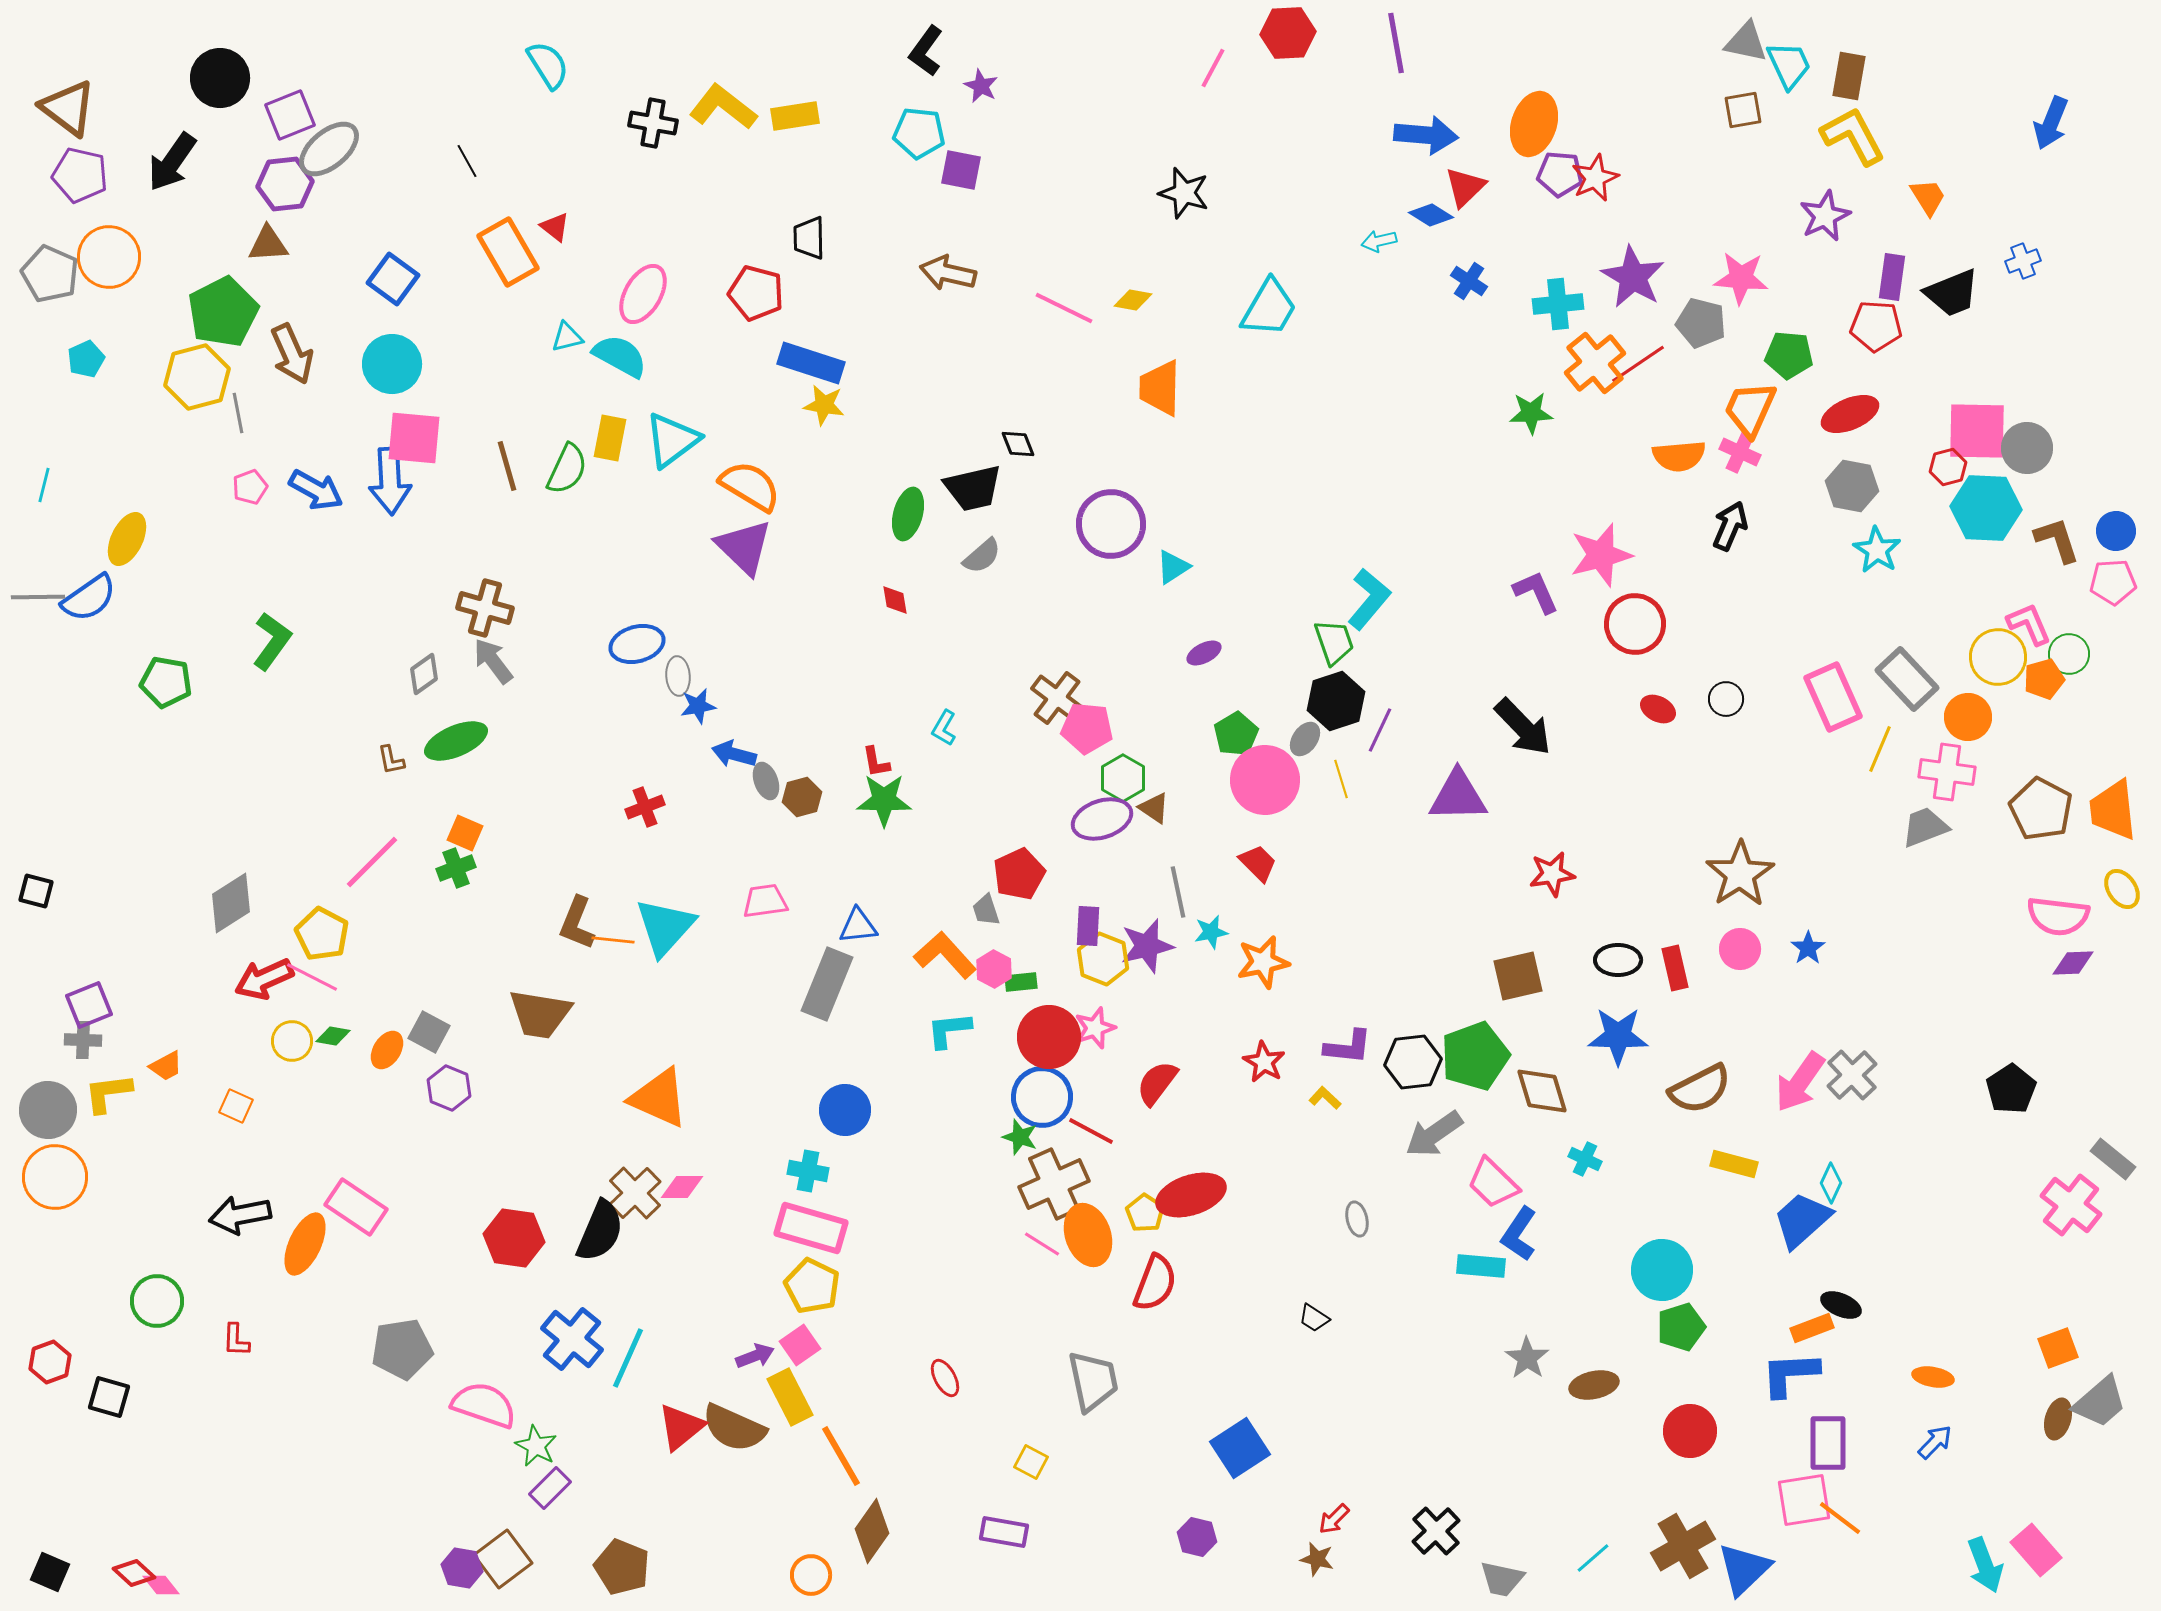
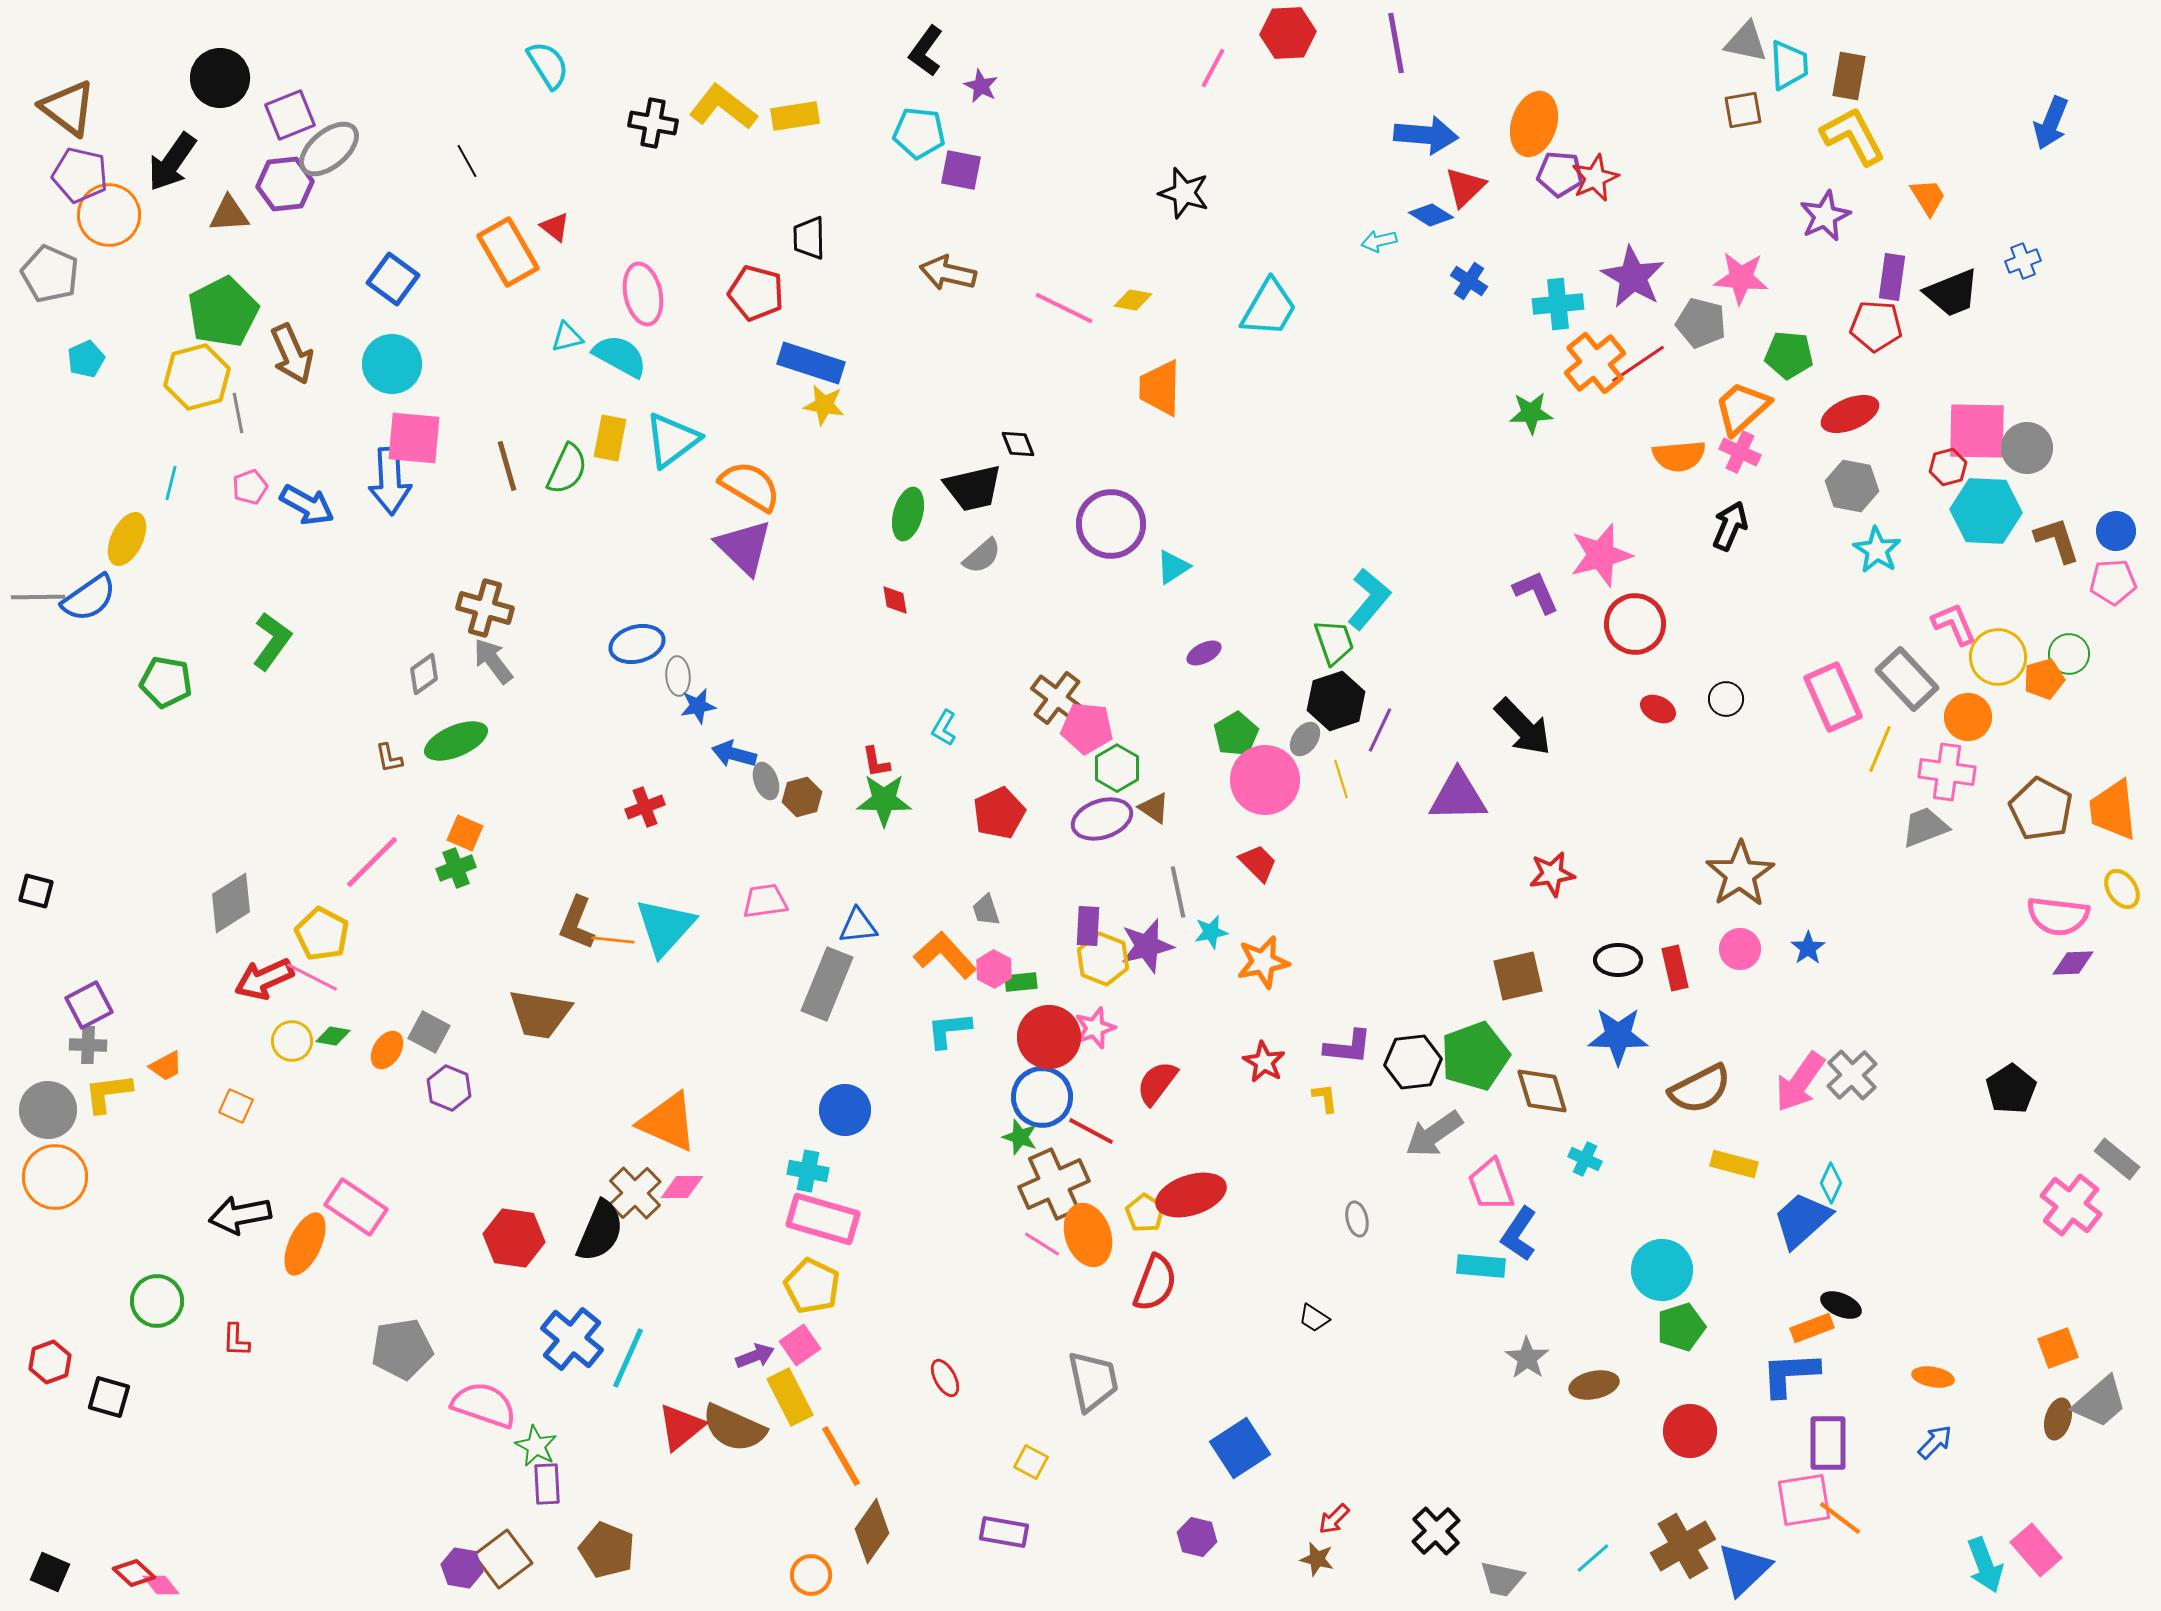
cyan trapezoid at (1789, 65): rotated 22 degrees clockwise
brown triangle at (268, 244): moved 39 px left, 30 px up
orange circle at (109, 257): moved 42 px up
pink ellipse at (643, 294): rotated 42 degrees counterclockwise
orange trapezoid at (1750, 409): moved 8 px left, 1 px up; rotated 24 degrees clockwise
cyan line at (44, 485): moved 127 px right, 2 px up
blue arrow at (316, 490): moved 9 px left, 15 px down
cyan hexagon at (1986, 508): moved 3 px down
pink L-shape at (2029, 624): moved 75 px left
brown L-shape at (391, 760): moved 2 px left, 2 px up
green hexagon at (1123, 778): moved 6 px left, 10 px up
red pentagon at (1019, 874): moved 20 px left, 61 px up
purple square at (89, 1005): rotated 6 degrees counterclockwise
gray cross at (83, 1040): moved 5 px right, 5 px down
orange triangle at (659, 1098): moved 9 px right, 24 px down
yellow L-shape at (1325, 1098): rotated 40 degrees clockwise
gray rectangle at (2113, 1159): moved 4 px right
pink trapezoid at (1493, 1183): moved 2 px left, 2 px down; rotated 26 degrees clockwise
pink rectangle at (811, 1228): moved 12 px right, 9 px up
purple rectangle at (550, 1488): moved 3 px left, 4 px up; rotated 48 degrees counterclockwise
brown pentagon at (622, 1567): moved 15 px left, 17 px up
